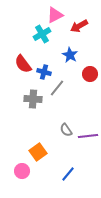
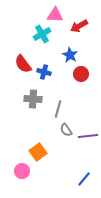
pink triangle: rotated 30 degrees clockwise
red circle: moved 9 px left
gray line: moved 1 px right, 21 px down; rotated 24 degrees counterclockwise
blue line: moved 16 px right, 5 px down
